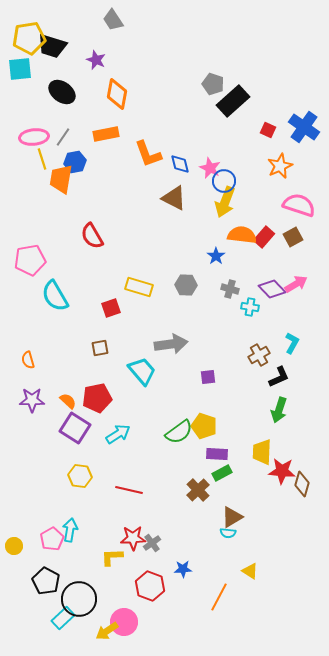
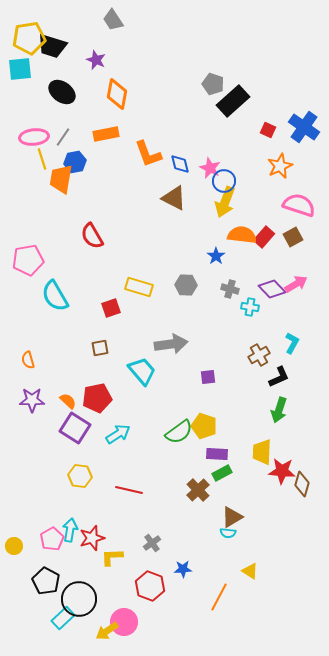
pink pentagon at (30, 260): moved 2 px left
red star at (133, 538): moved 41 px left; rotated 15 degrees counterclockwise
